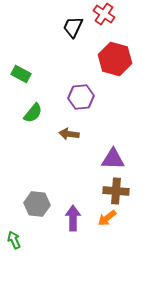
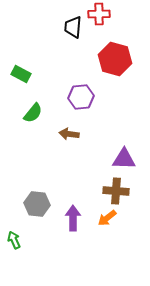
red cross: moved 5 px left; rotated 35 degrees counterclockwise
black trapezoid: rotated 20 degrees counterclockwise
purple triangle: moved 11 px right
